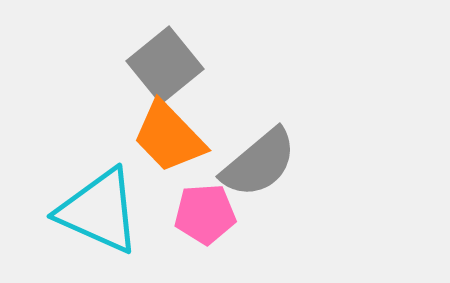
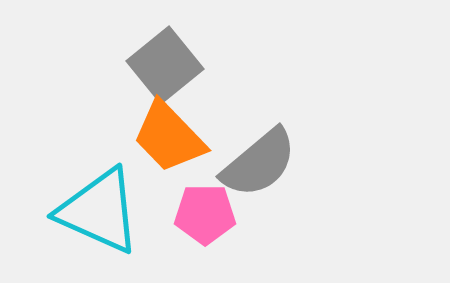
pink pentagon: rotated 4 degrees clockwise
